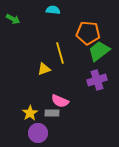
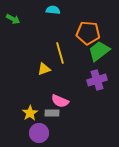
purple circle: moved 1 px right
